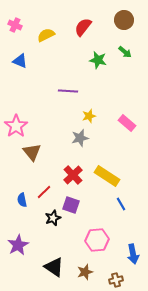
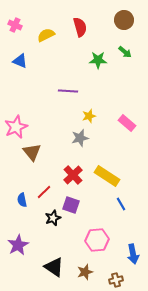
red semicircle: moved 3 px left; rotated 126 degrees clockwise
green star: rotated 12 degrees counterclockwise
pink star: moved 1 px down; rotated 10 degrees clockwise
